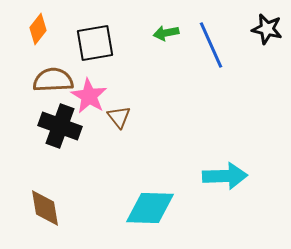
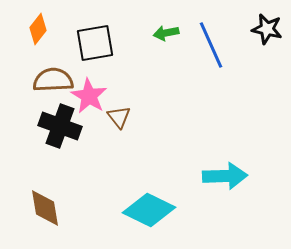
cyan diamond: moved 1 px left, 2 px down; rotated 24 degrees clockwise
